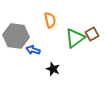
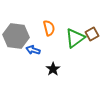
orange semicircle: moved 1 px left, 8 px down
black star: rotated 16 degrees clockwise
